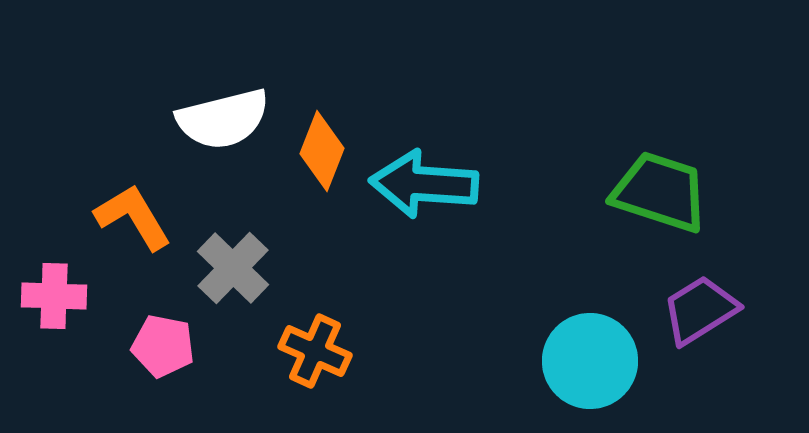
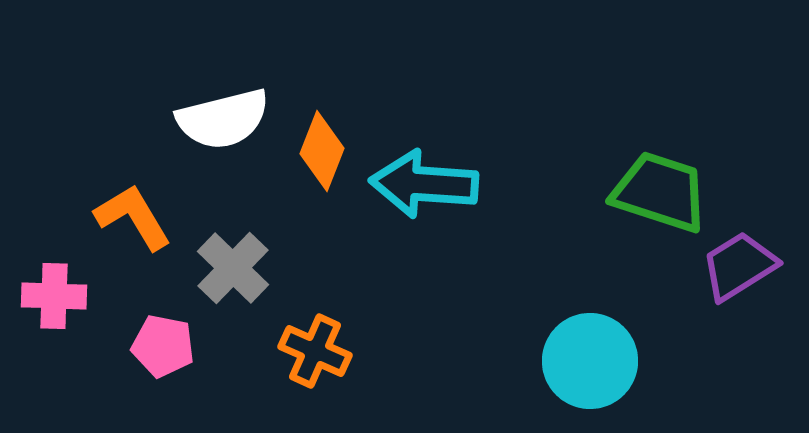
purple trapezoid: moved 39 px right, 44 px up
